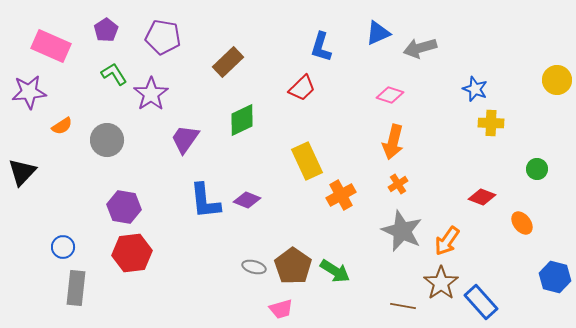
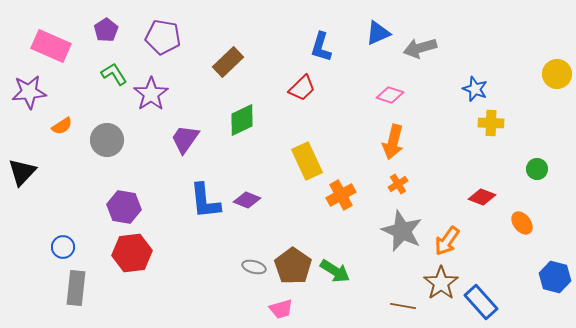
yellow circle at (557, 80): moved 6 px up
